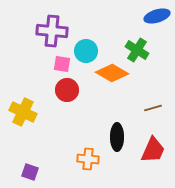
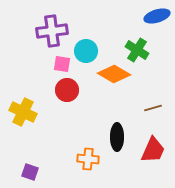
purple cross: rotated 12 degrees counterclockwise
orange diamond: moved 2 px right, 1 px down
